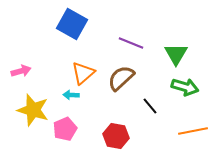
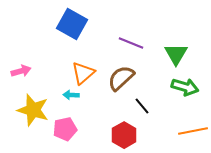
black line: moved 8 px left
pink pentagon: rotated 10 degrees clockwise
red hexagon: moved 8 px right, 1 px up; rotated 20 degrees clockwise
